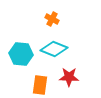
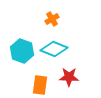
orange cross: rotated 32 degrees clockwise
cyan hexagon: moved 1 px right, 3 px up; rotated 15 degrees clockwise
